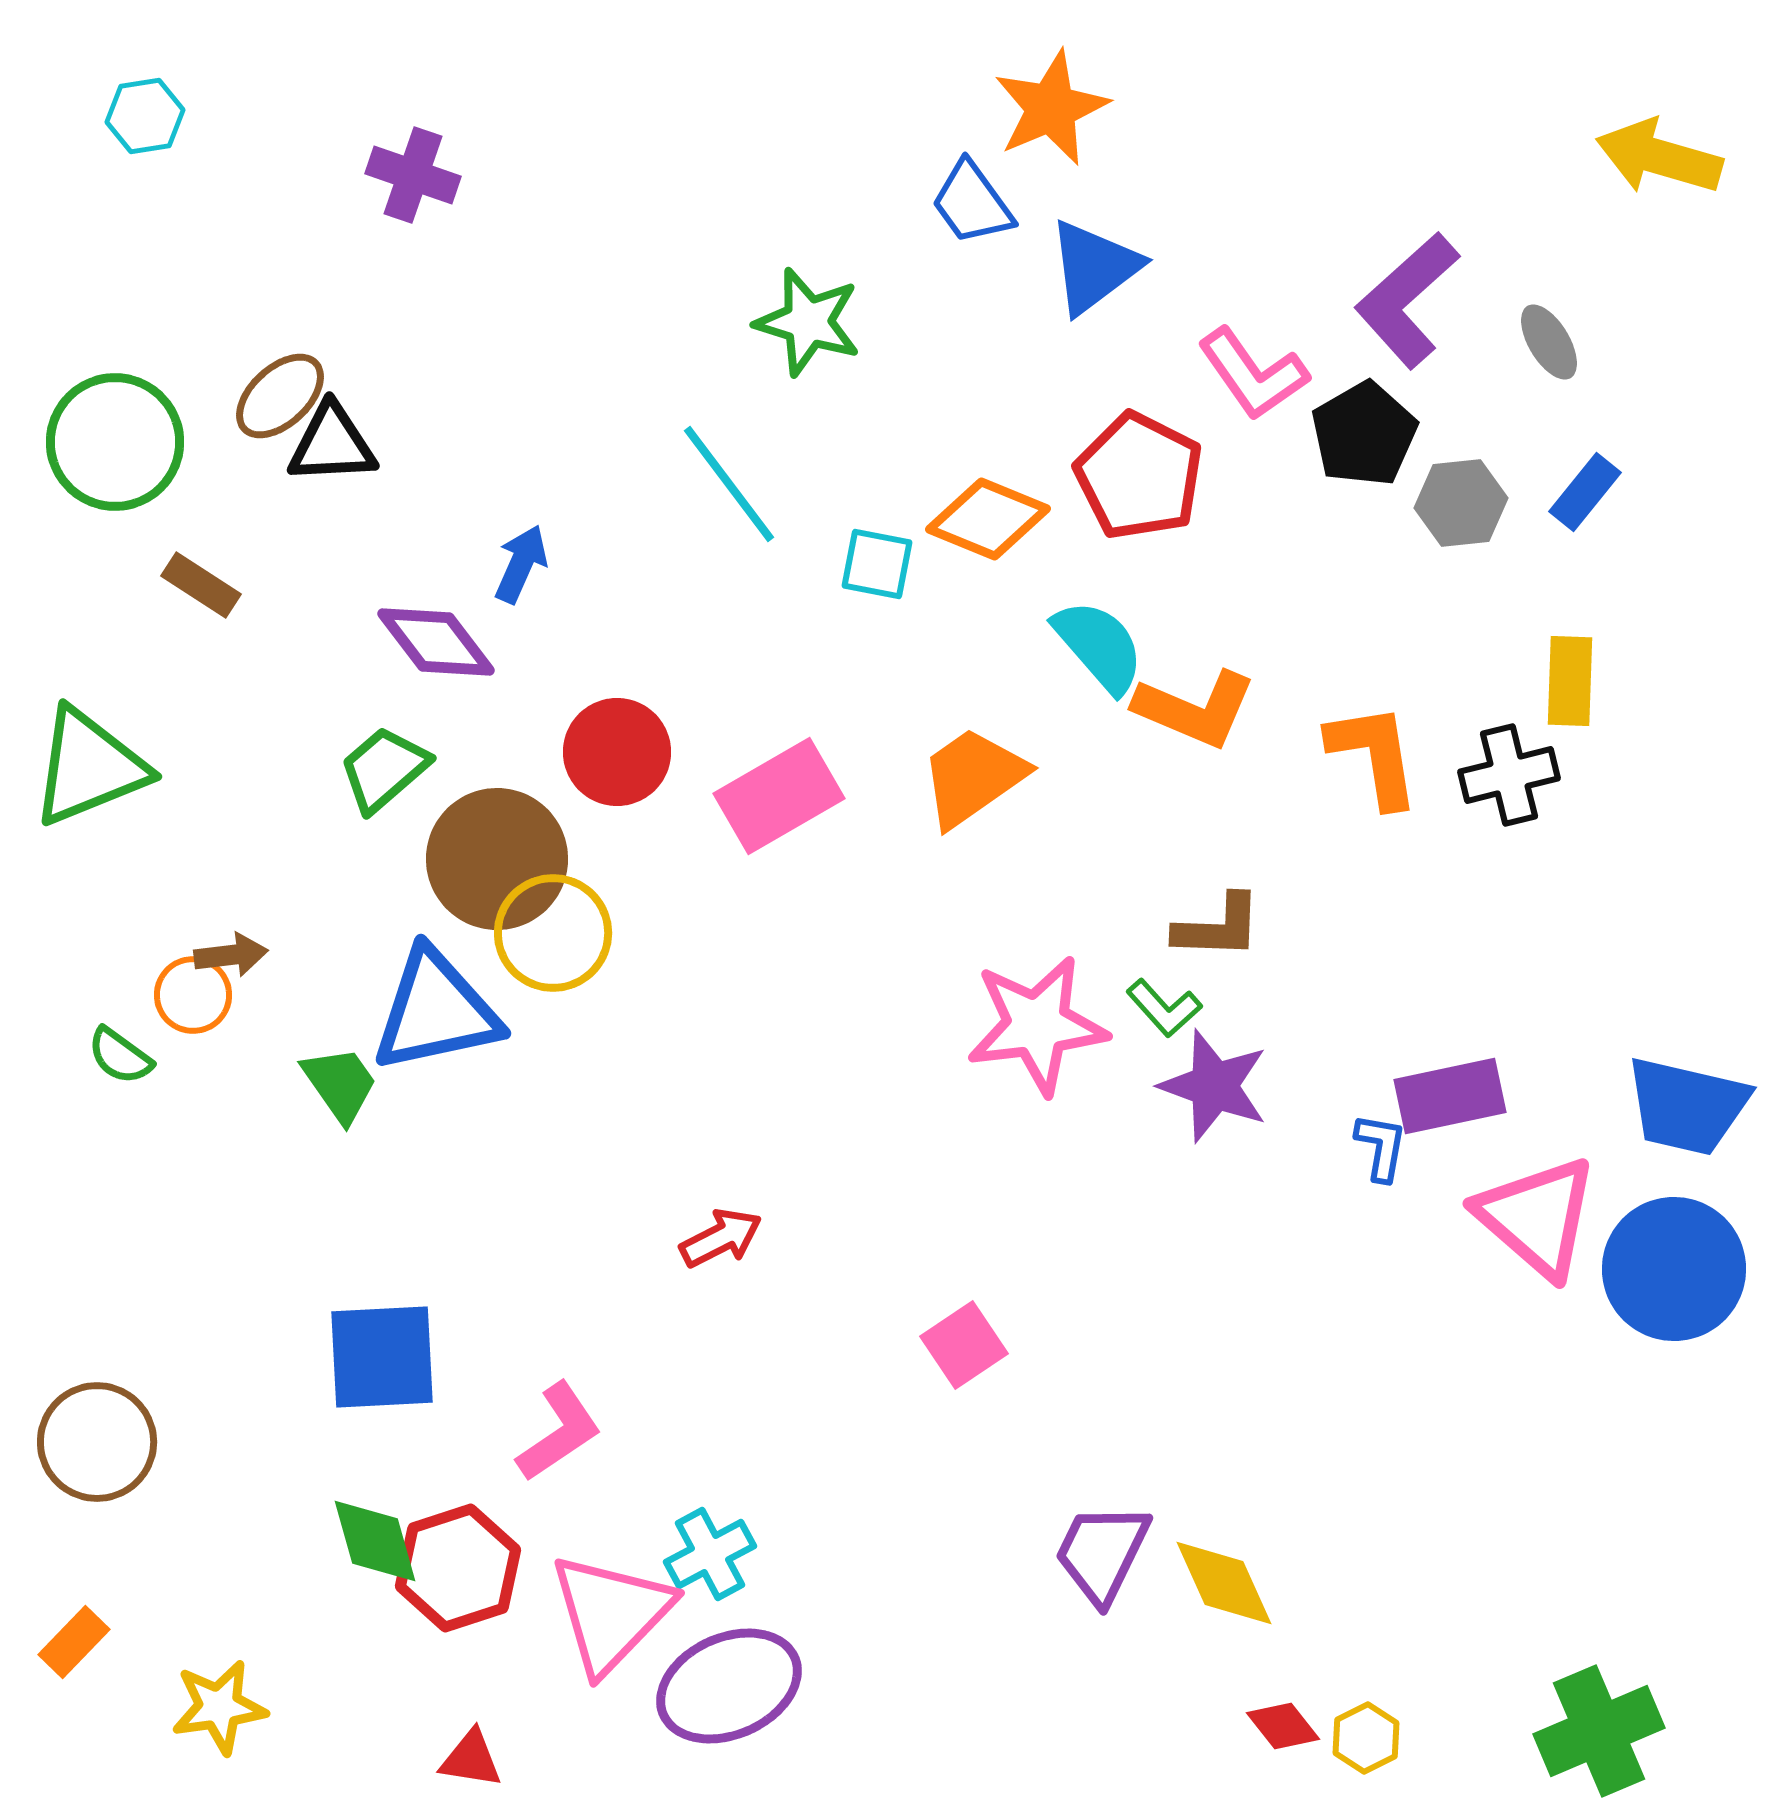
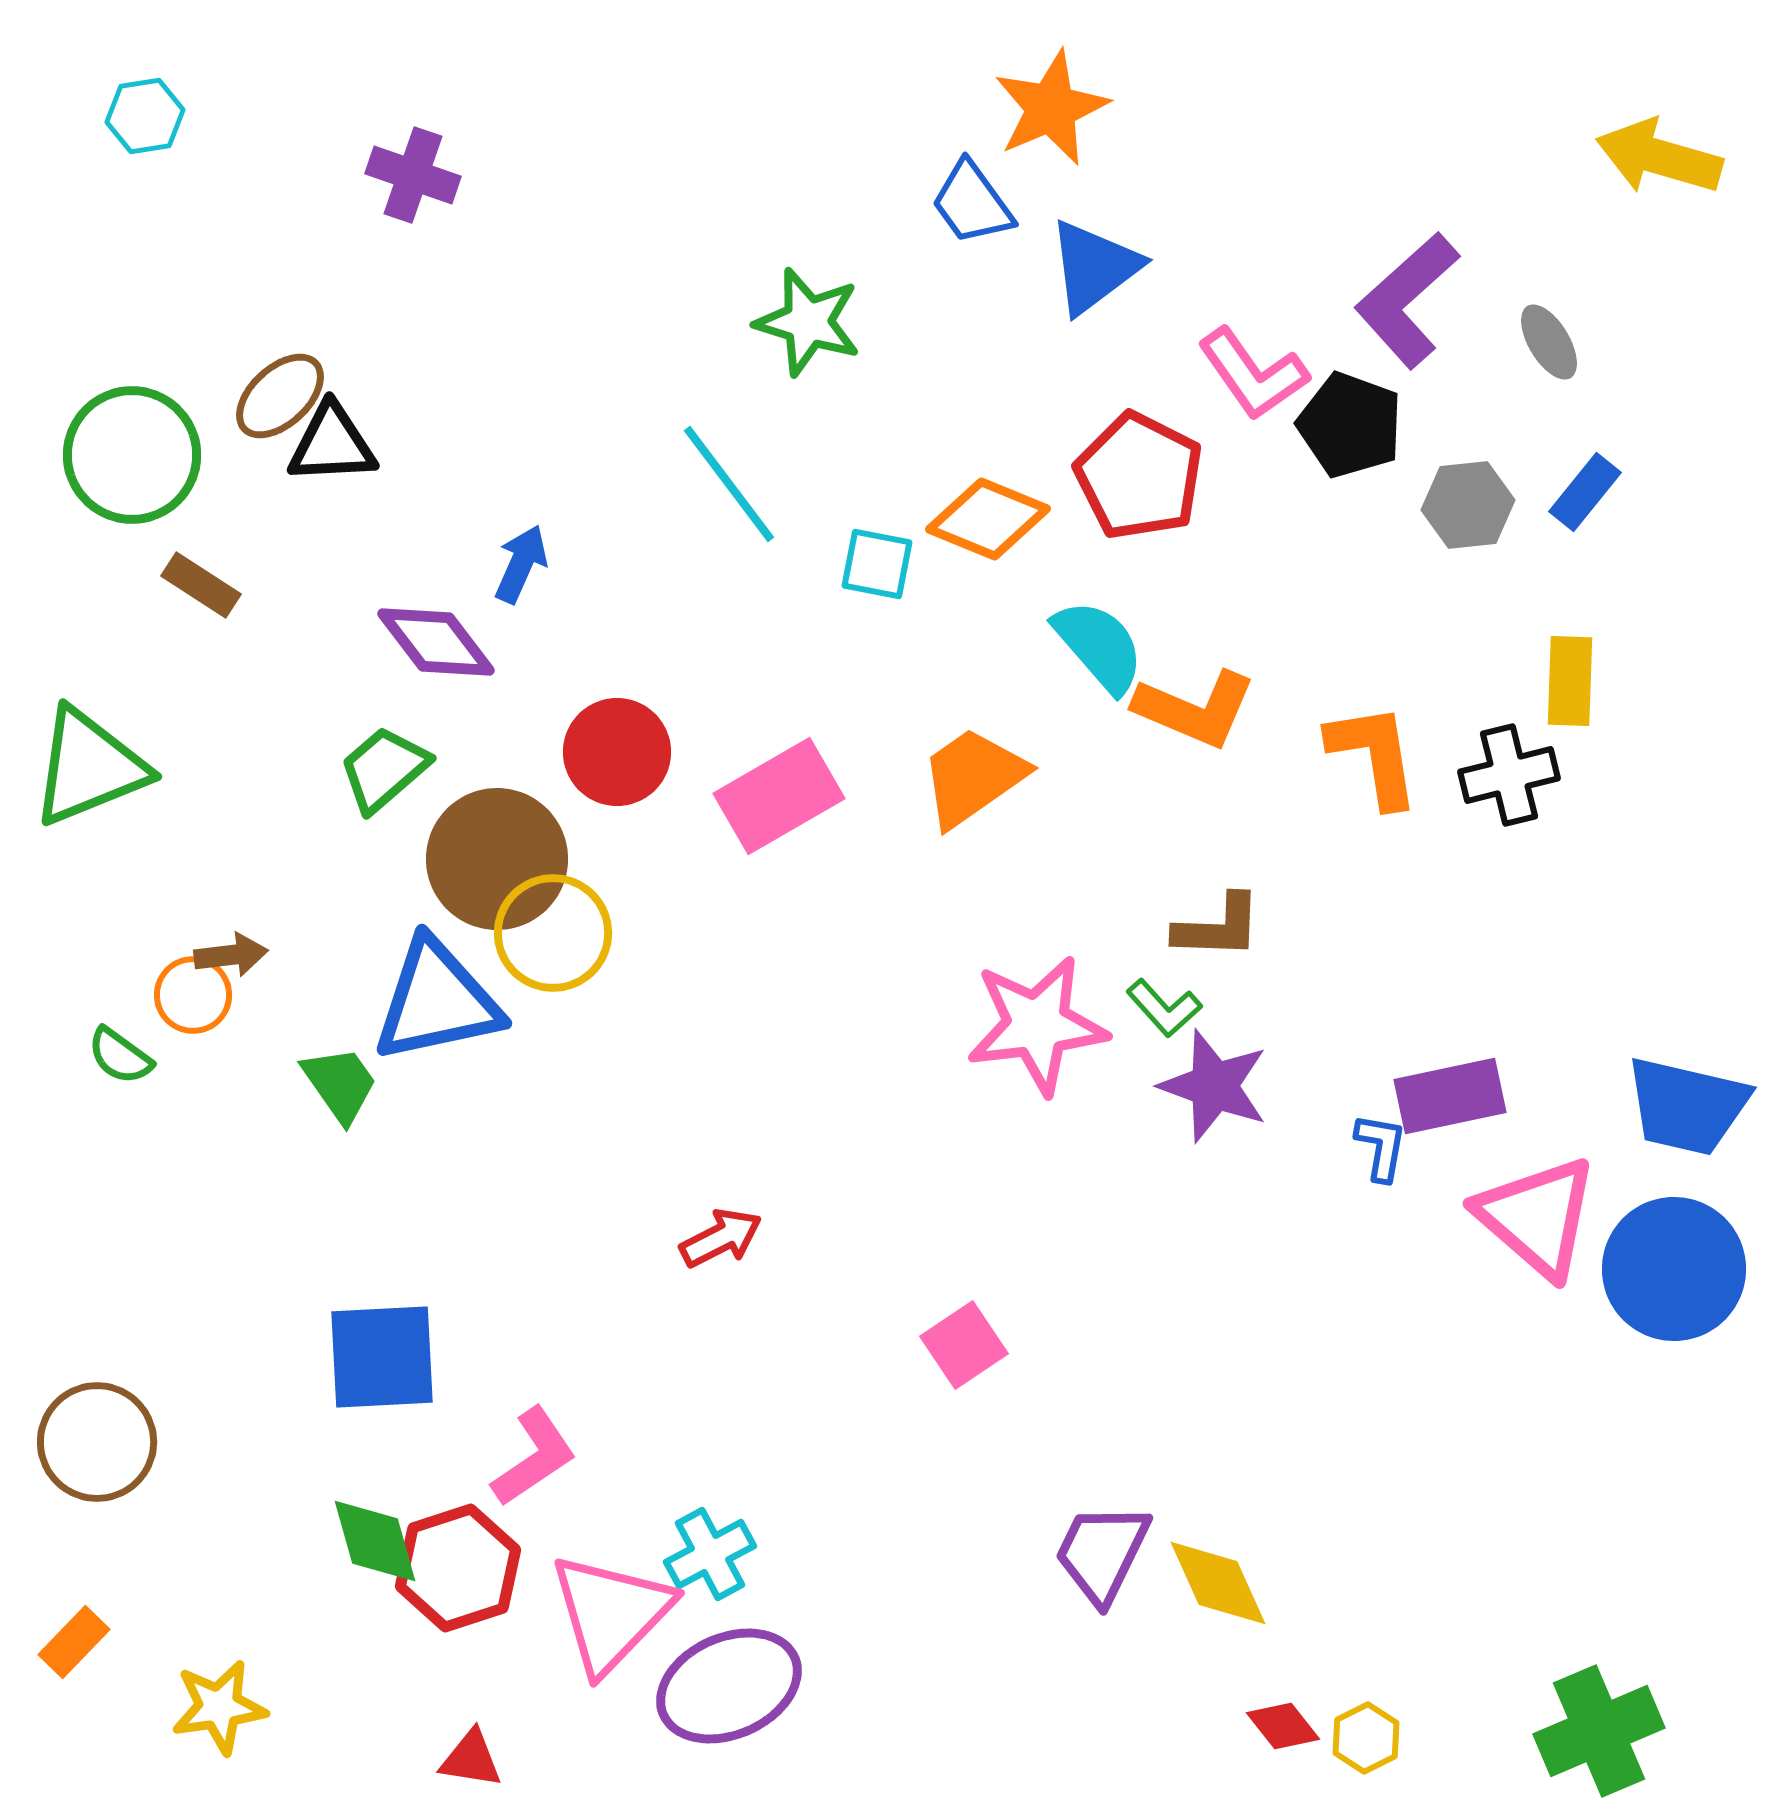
black pentagon at (1364, 434): moved 14 px left, 9 px up; rotated 22 degrees counterclockwise
green circle at (115, 442): moved 17 px right, 13 px down
gray hexagon at (1461, 503): moved 7 px right, 2 px down
blue triangle at (436, 1011): moved 1 px right, 10 px up
pink L-shape at (559, 1432): moved 25 px left, 25 px down
yellow diamond at (1224, 1583): moved 6 px left
